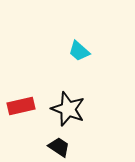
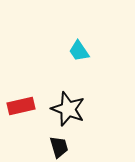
cyan trapezoid: rotated 15 degrees clockwise
black trapezoid: rotated 40 degrees clockwise
